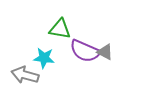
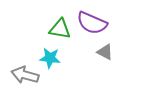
purple semicircle: moved 7 px right, 28 px up
cyan star: moved 6 px right
